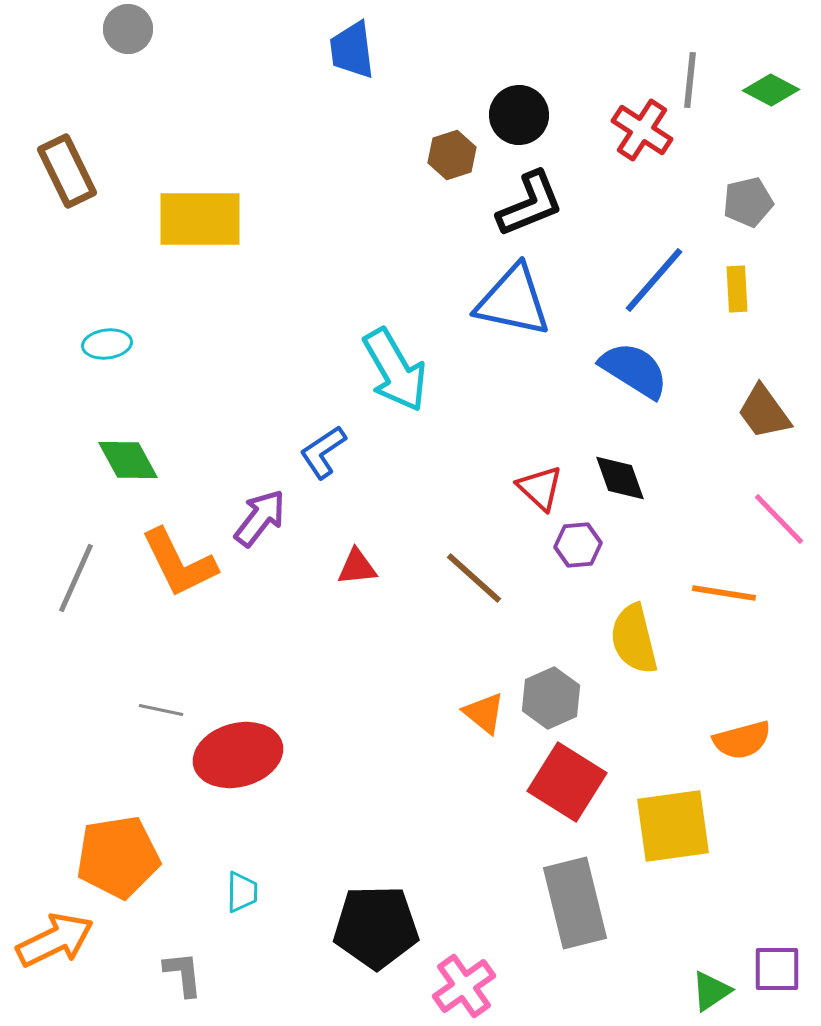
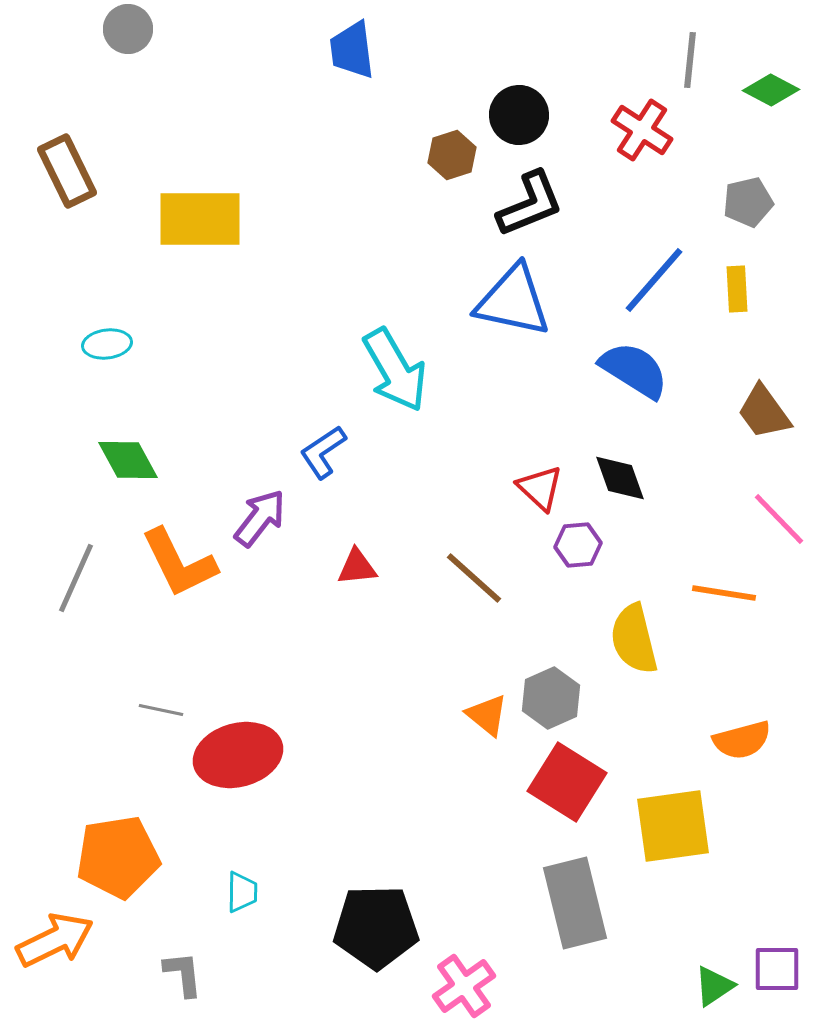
gray line at (690, 80): moved 20 px up
orange triangle at (484, 713): moved 3 px right, 2 px down
green triangle at (711, 991): moved 3 px right, 5 px up
